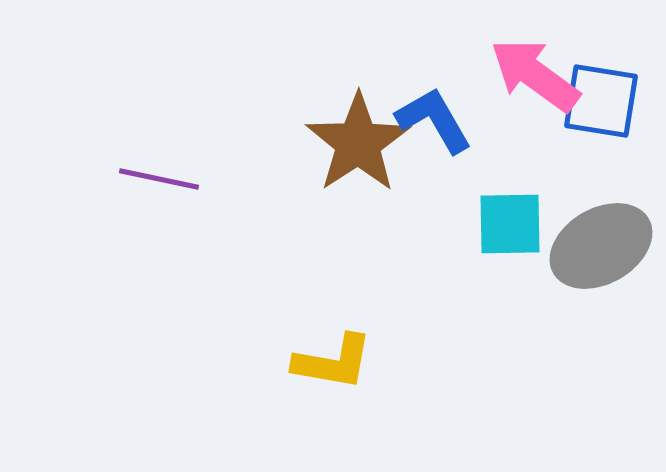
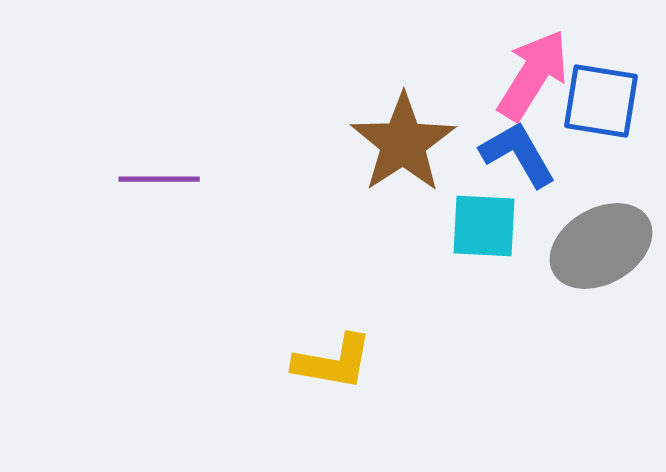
pink arrow: moved 2 px left; rotated 86 degrees clockwise
blue L-shape: moved 84 px right, 34 px down
brown star: moved 45 px right
purple line: rotated 12 degrees counterclockwise
cyan square: moved 26 px left, 2 px down; rotated 4 degrees clockwise
